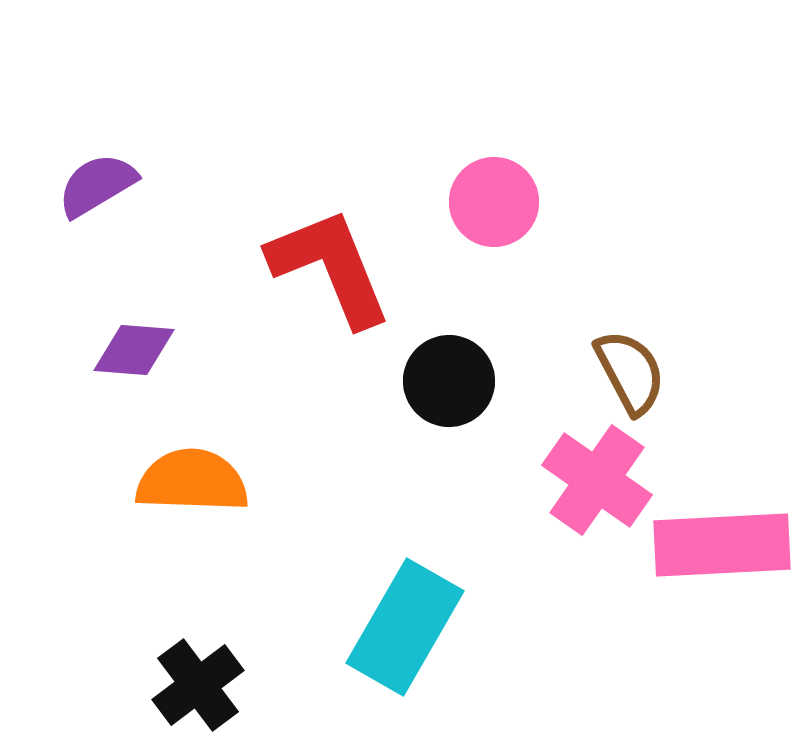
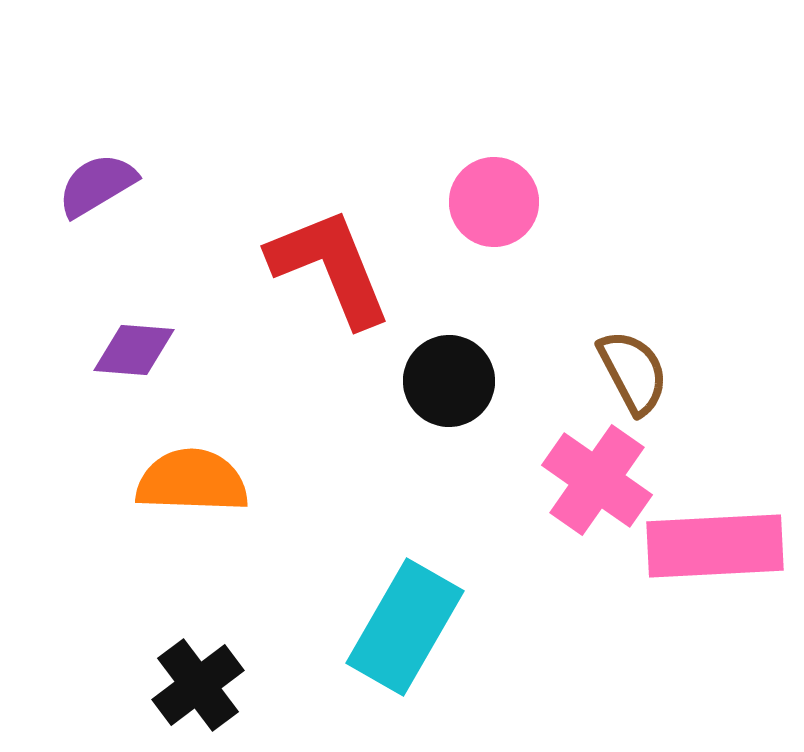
brown semicircle: moved 3 px right
pink rectangle: moved 7 px left, 1 px down
